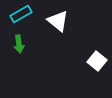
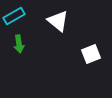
cyan rectangle: moved 7 px left, 2 px down
white square: moved 6 px left, 7 px up; rotated 30 degrees clockwise
